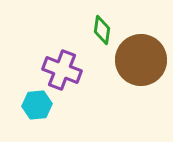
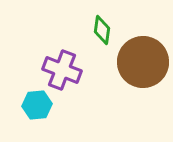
brown circle: moved 2 px right, 2 px down
